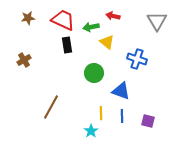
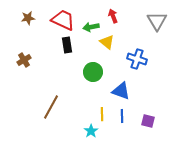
red arrow: rotated 56 degrees clockwise
green circle: moved 1 px left, 1 px up
yellow line: moved 1 px right, 1 px down
